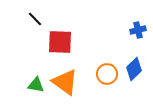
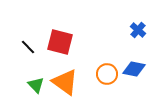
black line: moved 7 px left, 28 px down
blue cross: rotated 35 degrees counterclockwise
red square: rotated 12 degrees clockwise
blue diamond: rotated 55 degrees clockwise
green triangle: rotated 36 degrees clockwise
